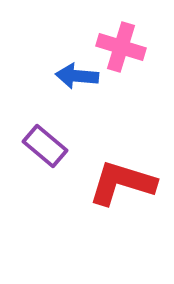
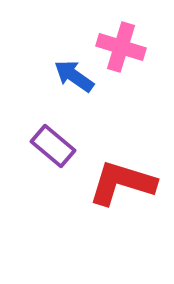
blue arrow: moved 3 px left; rotated 30 degrees clockwise
purple rectangle: moved 8 px right
